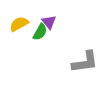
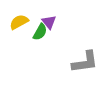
yellow semicircle: moved 2 px up
